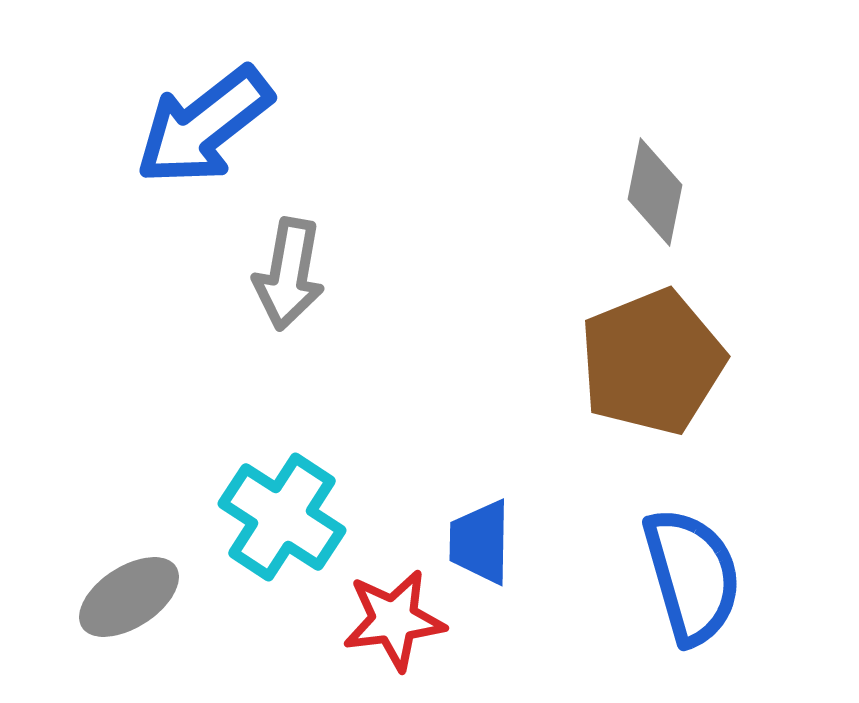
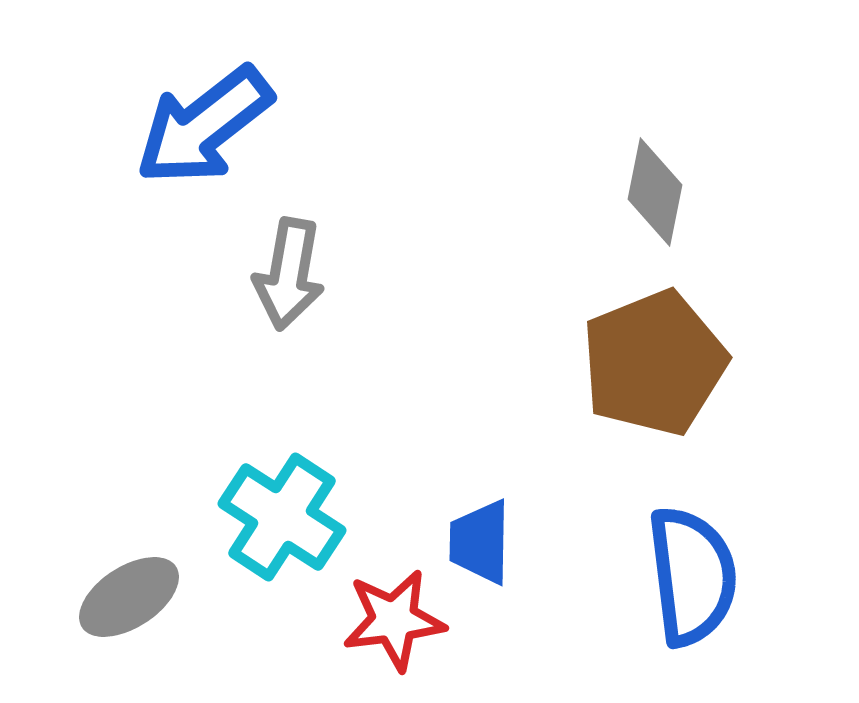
brown pentagon: moved 2 px right, 1 px down
blue semicircle: rotated 9 degrees clockwise
